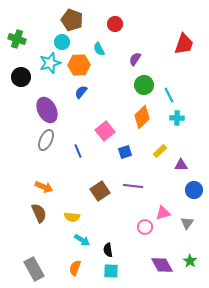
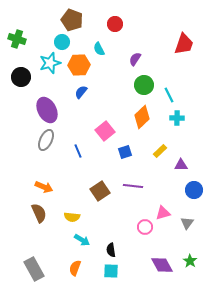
black semicircle: moved 3 px right
